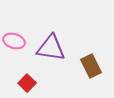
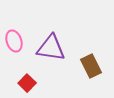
pink ellipse: rotated 55 degrees clockwise
